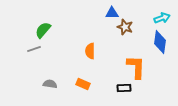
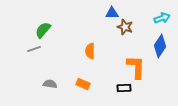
blue diamond: moved 4 px down; rotated 25 degrees clockwise
